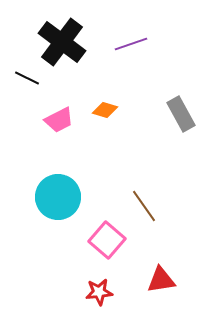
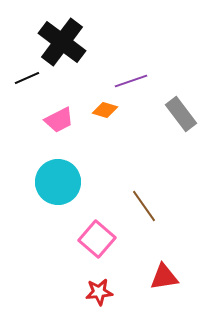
purple line: moved 37 px down
black line: rotated 50 degrees counterclockwise
gray rectangle: rotated 8 degrees counterclockwise
cyan circle: moved 15 px up
pink square: moved 10 px left, 1 px up
red triangle: moved 3 px right, 3 px up
